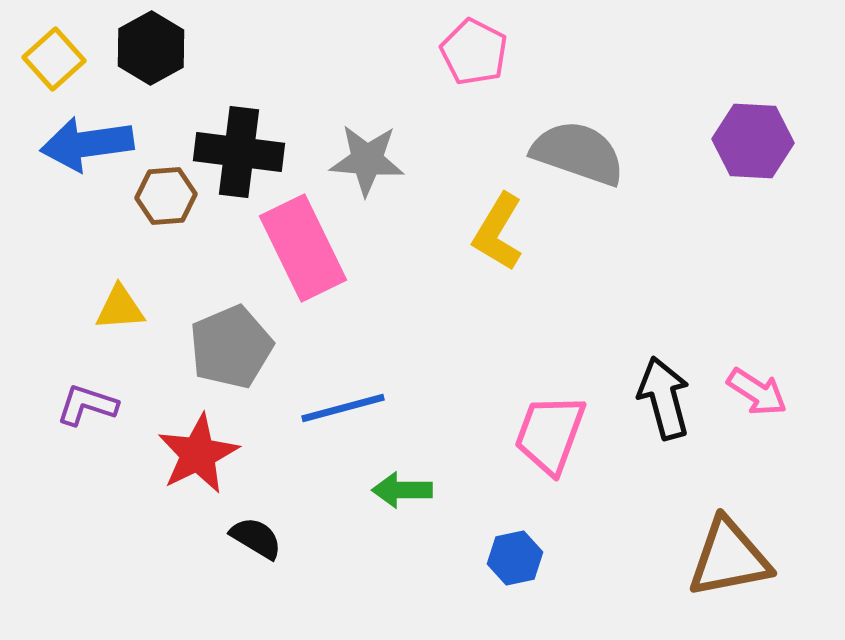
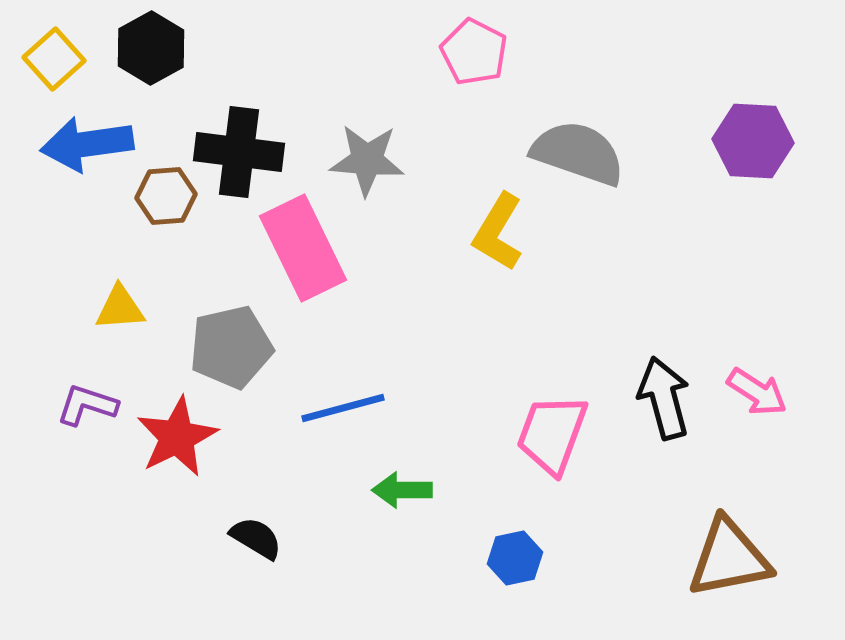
gray pentagon: rotated 10 degrees clockwise
pink trapezoid: moved 2 px right
red star: moved 21 px left, 17 px up
